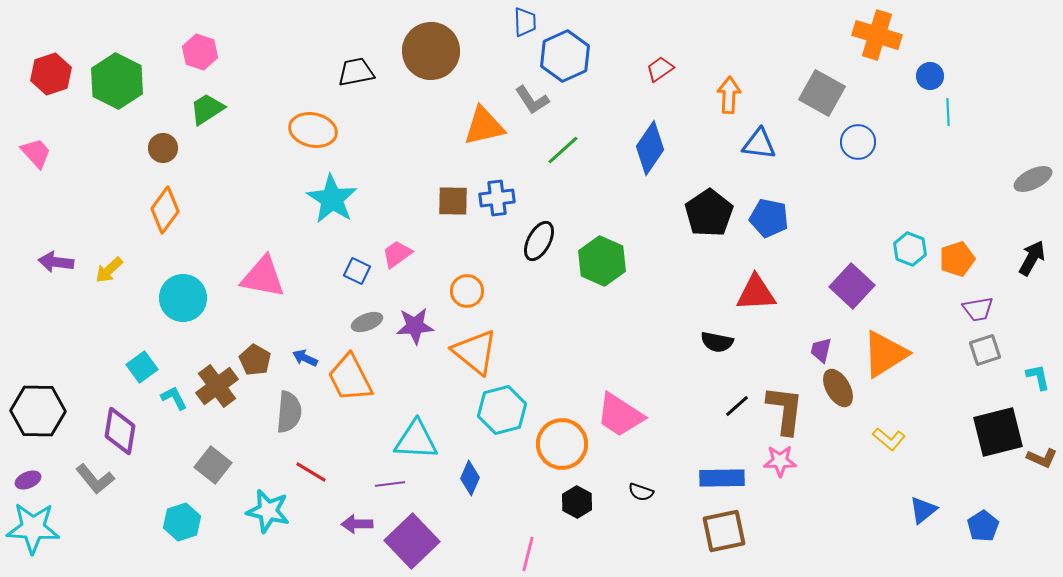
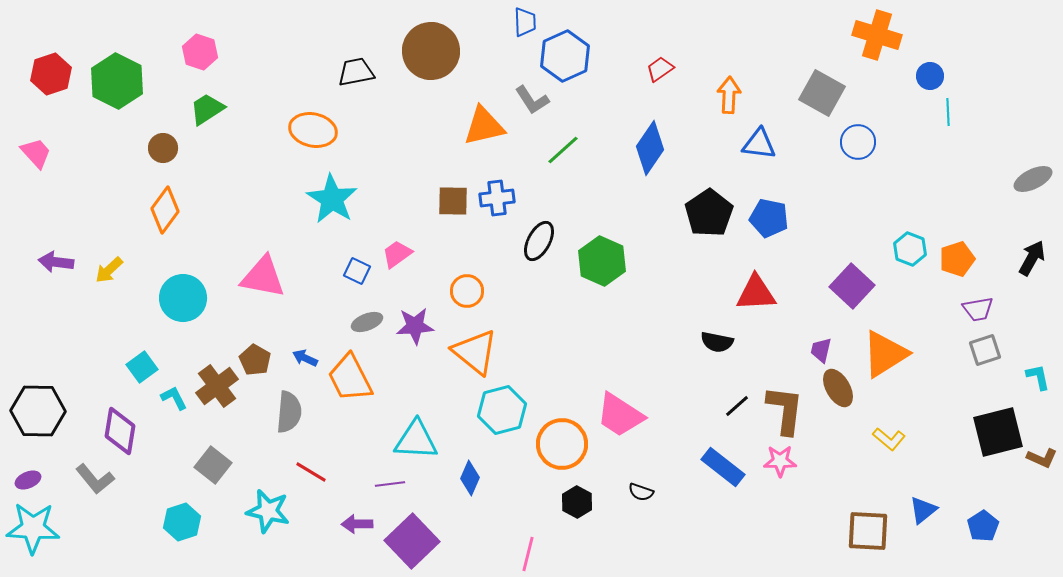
blue rectangle at (722, 478): moved 1 px right, 11 px up; rotated 39 degrees clockwise
brown square at (724, 531): moved 144 px right; rotated 15 degrees clockwise
